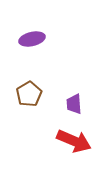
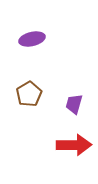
purple trapezoid: rotated 20 degrees clockwise
red arrow: moved 4 px down; rotated 24 degrees counterclockwise
